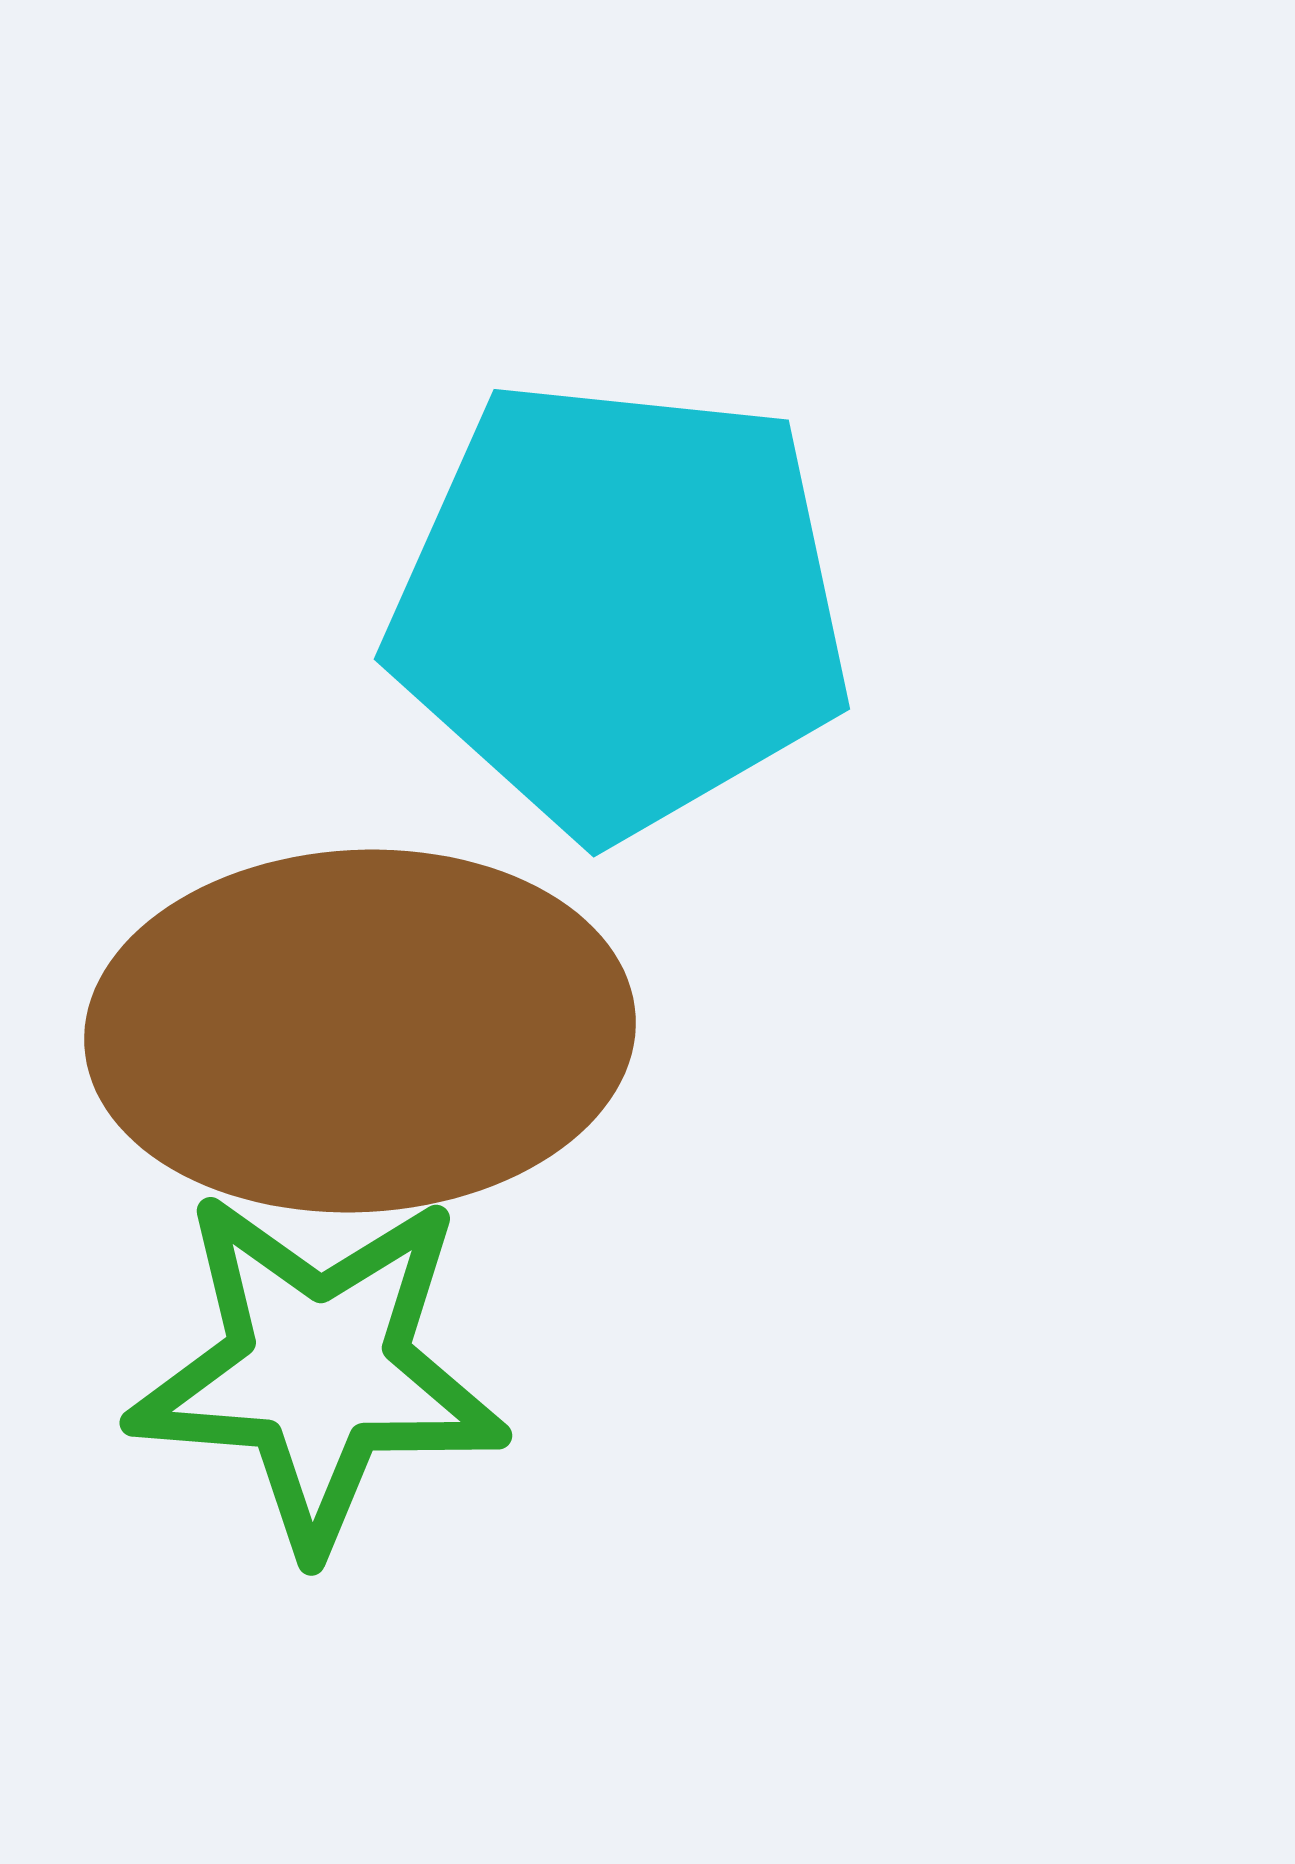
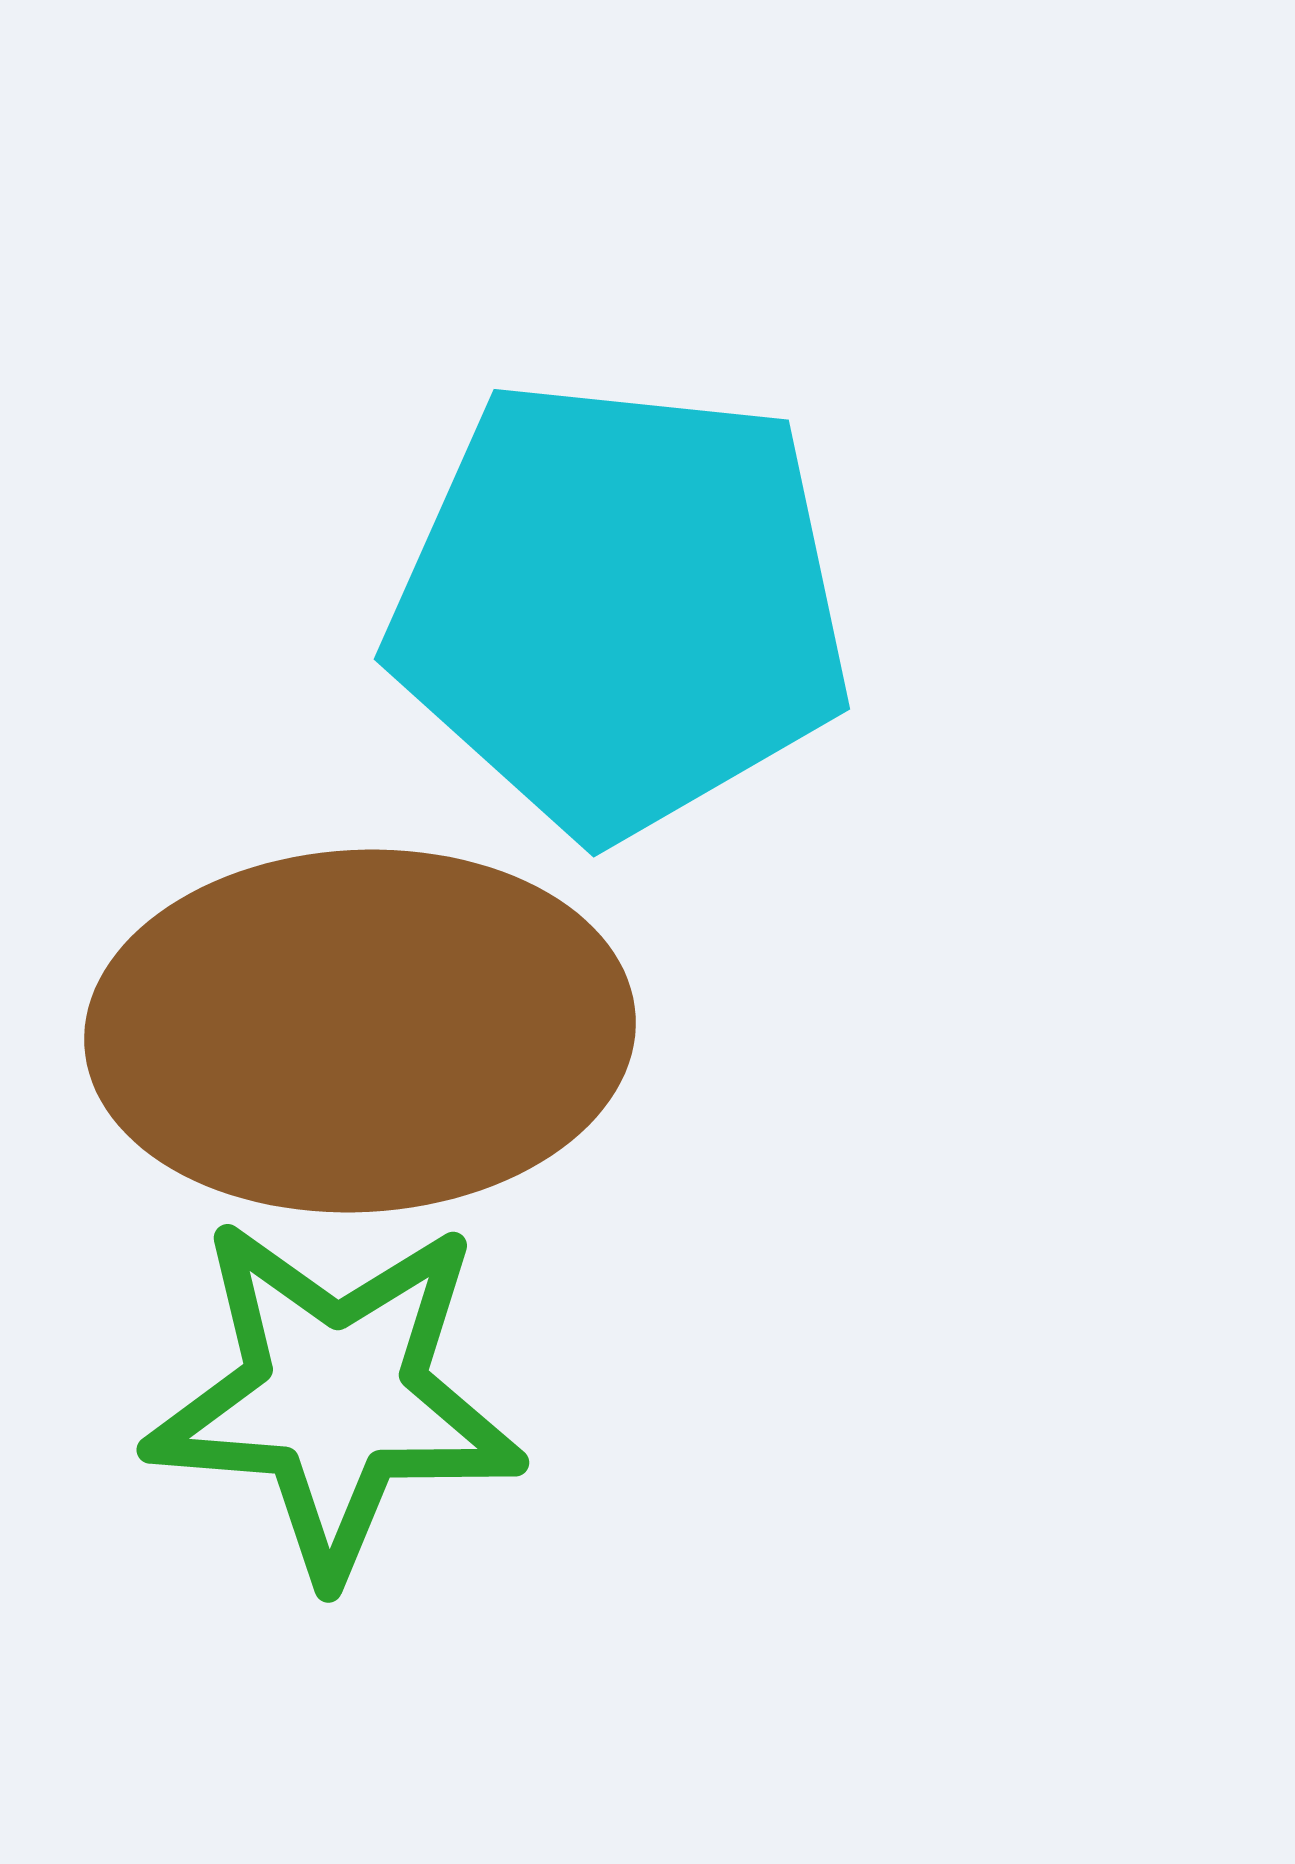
green star: moved 17 px right, 27 px down
